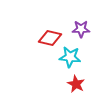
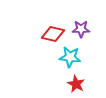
red diamond: moved 3 px right, 4 px up
